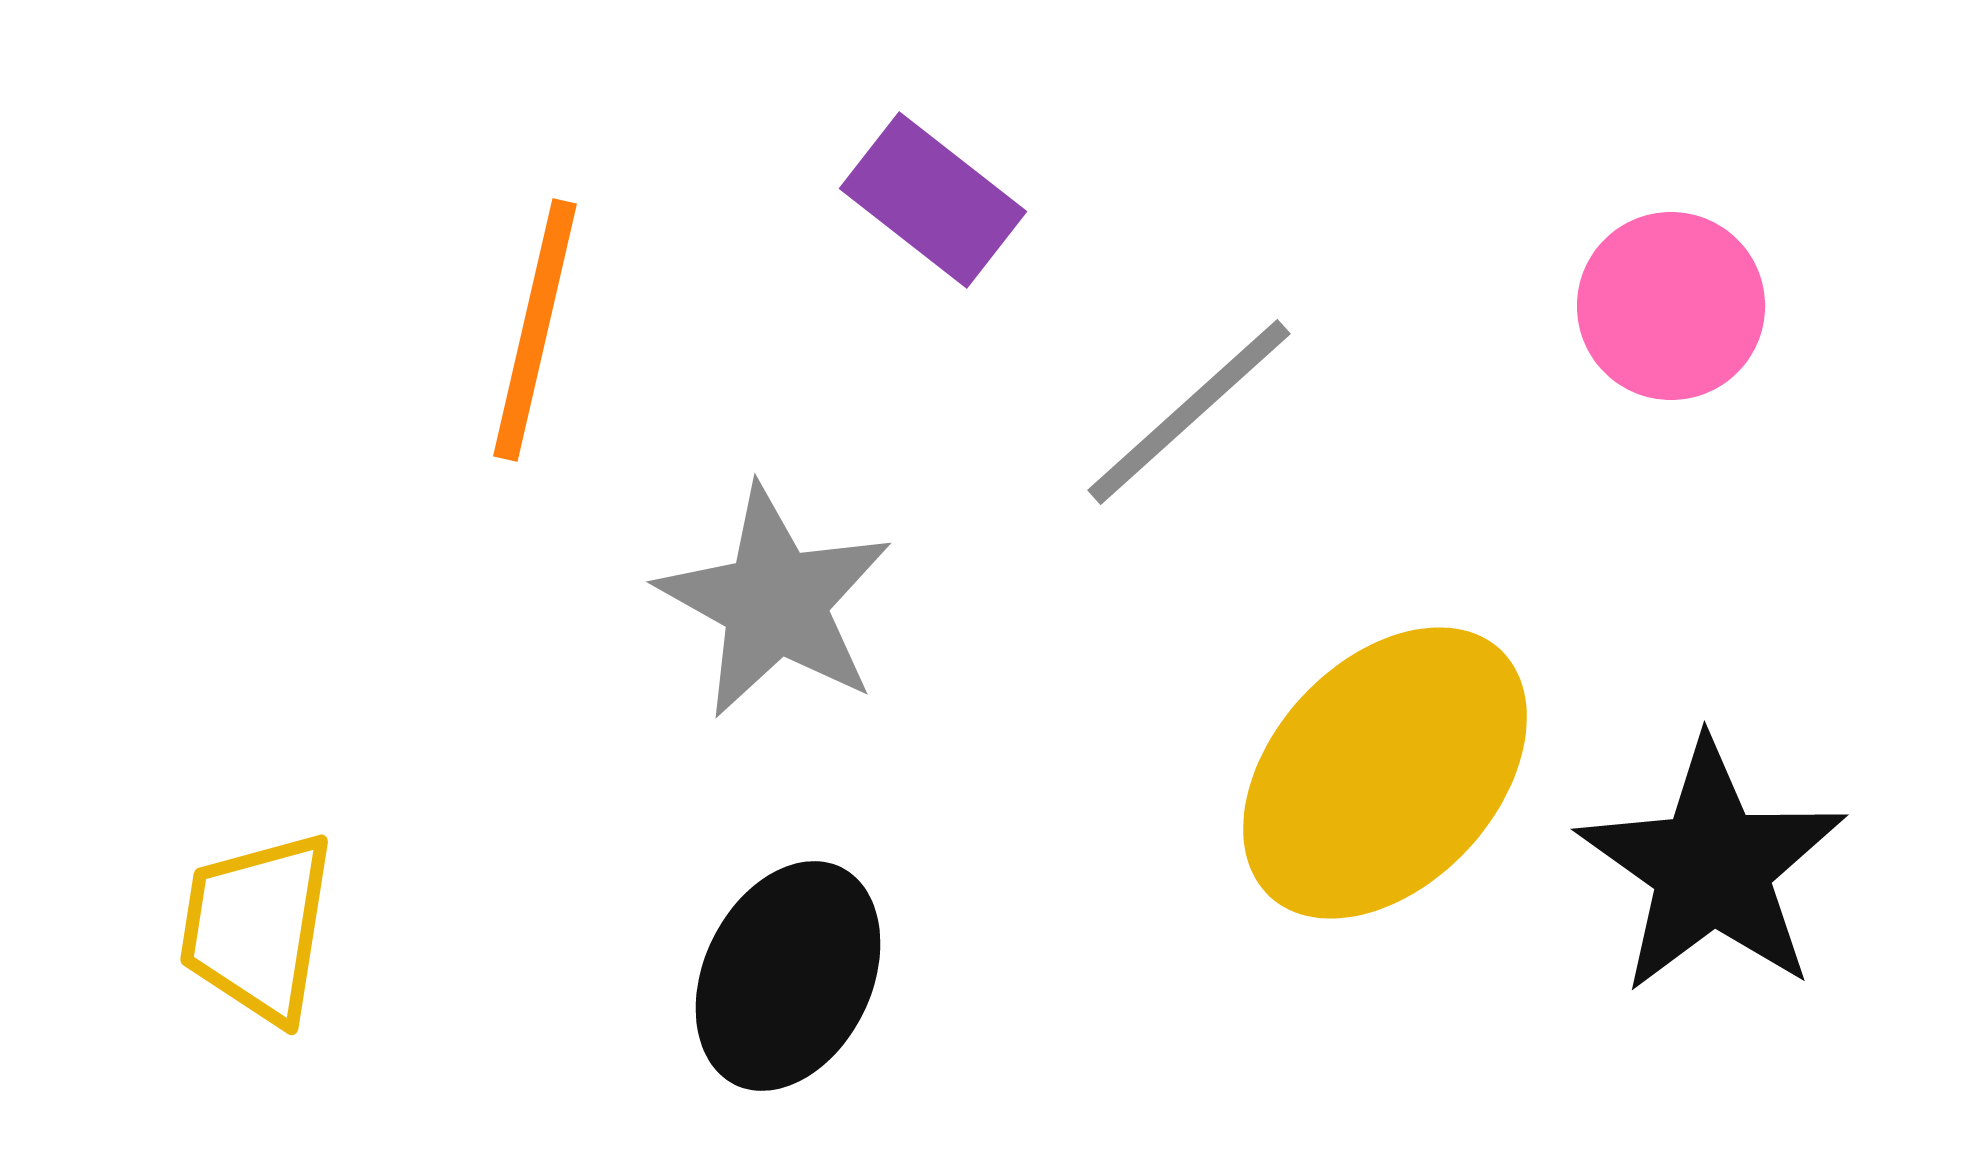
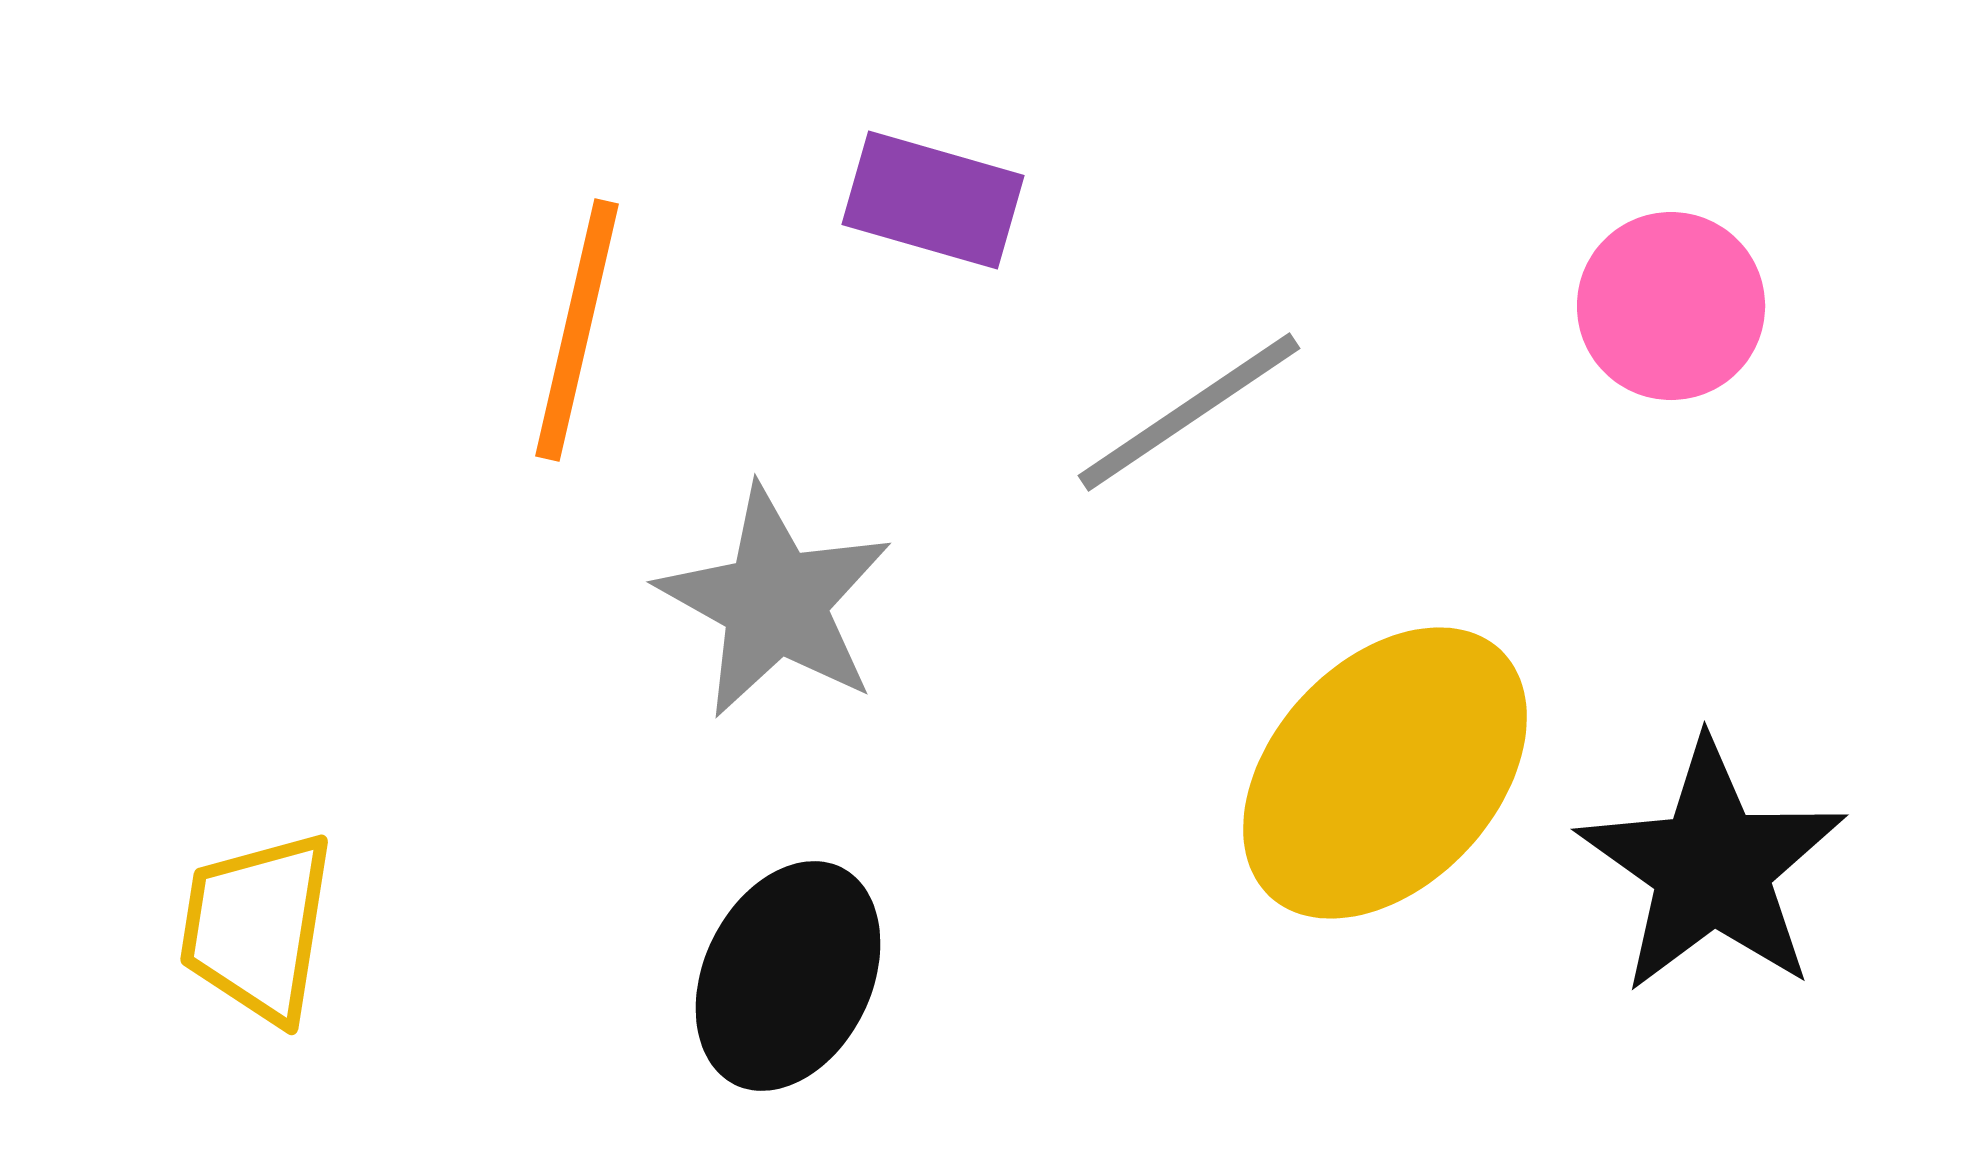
purple rectangle: rotated 22 degrees counterclockwise
orange line: moved 42 px right
gray line: rotated 8 degrees clockwise
